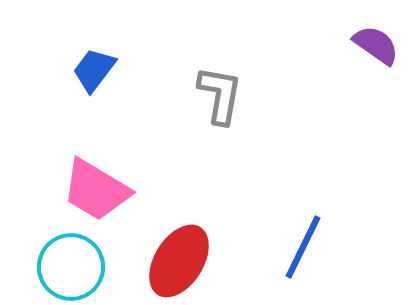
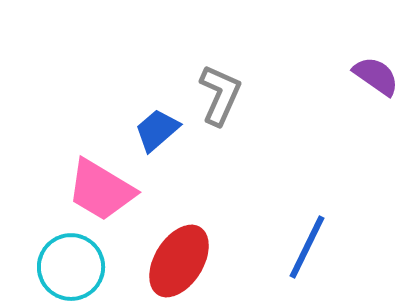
purple semicircle: moved 31 px down
blue trapezoid: moved 63 px right, 60 px down; rotated 12 degrees clockwise
gray L-shape: rotated 14 degrees clockwise
pink trapezoid: moved 5 px right
blue line: moved 4 px right
